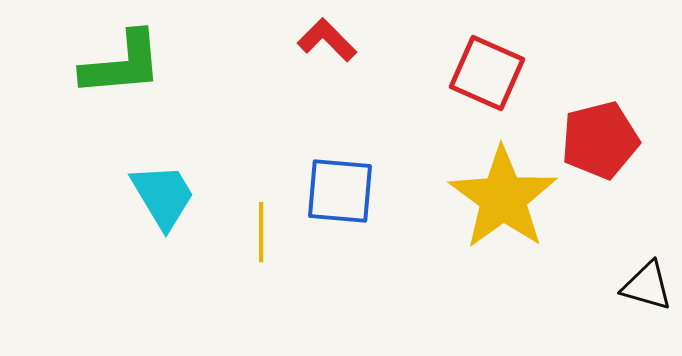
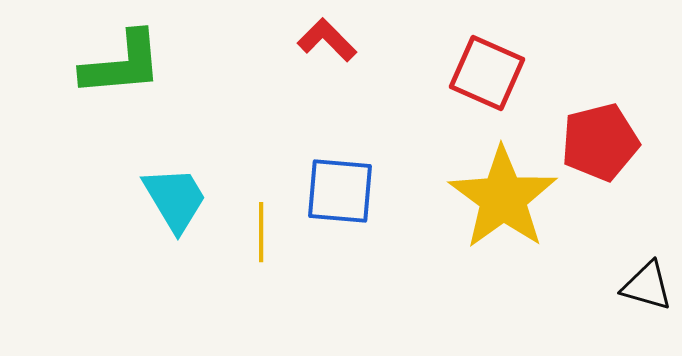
red pentagon: moved 2 px down
cyan trapezoid: moved 12 px right, 3 px down
